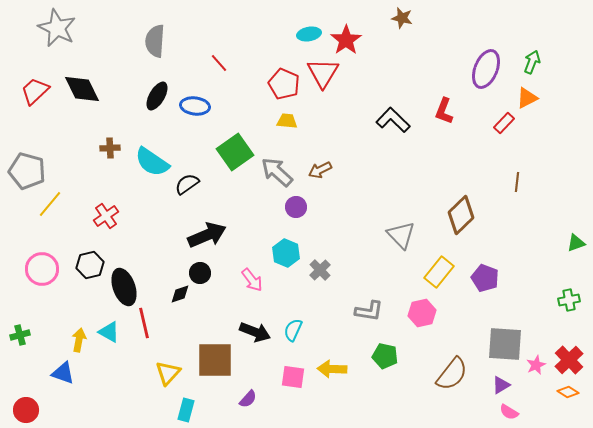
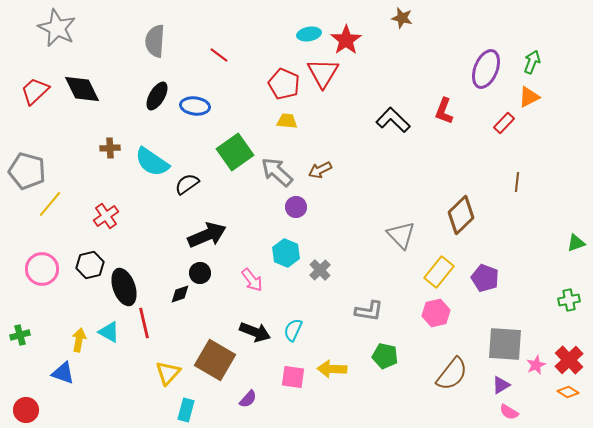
red line at (219, 63): moved 8 px up; rotated 12 degrees counterclockwise
orange triangle at (527, 98): moved 2 px right, 1 px up
pink hexagon at (422, 313): moved 14 px right
brown square at (215, 360): rotated 30 degrees clockwise
